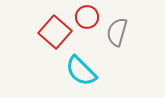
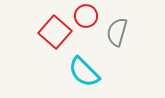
red circle: moved 1 px left, 1 px up
cyan semicircle: moved 3 px right, 1 px down
